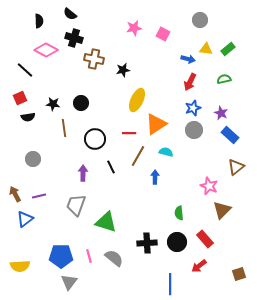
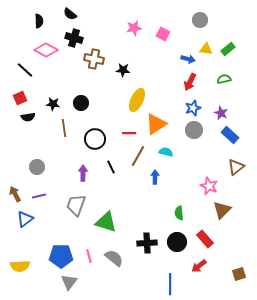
black star at (123, 70): rotated 16 degrees clockwise
gray circle at (33, 159): moved 4 px right, 8 px down
